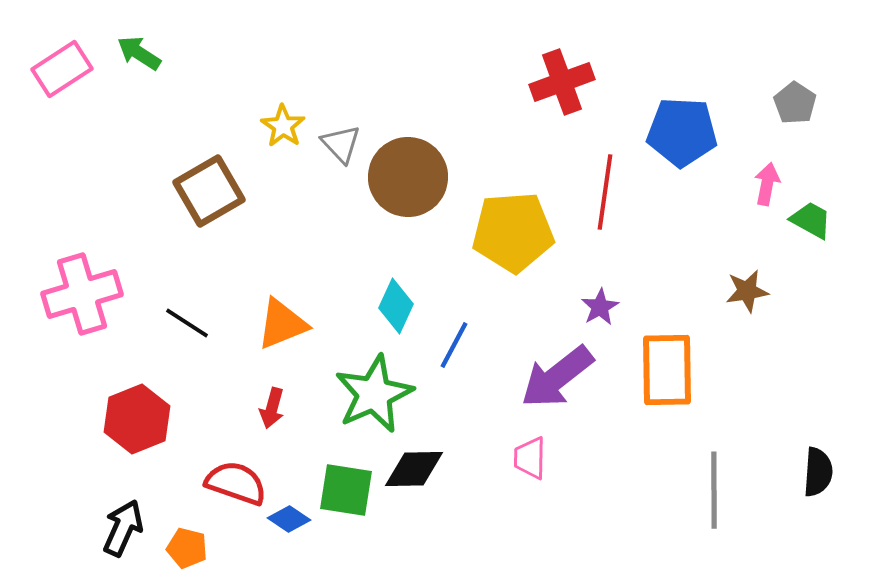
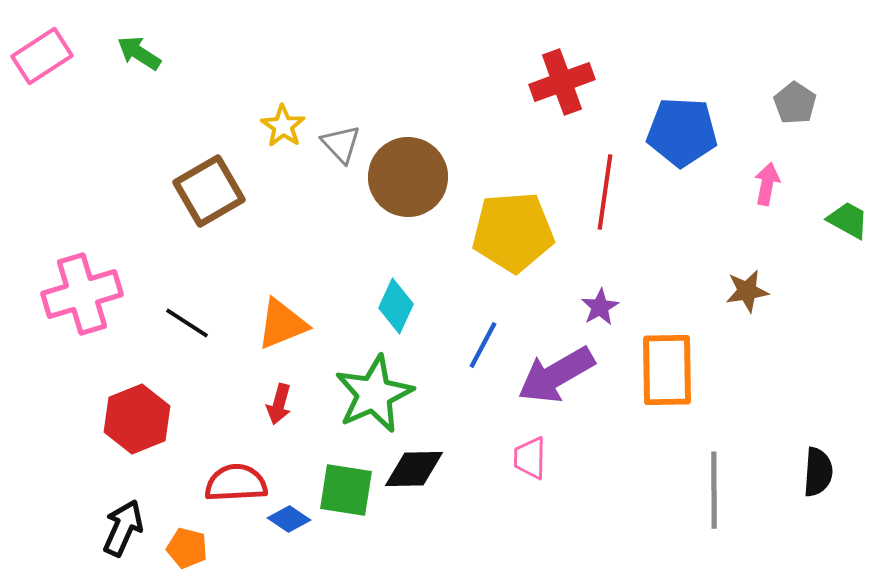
pink rectangle: moved 20 px left, 13 px up
green trapezoid: moved 37 px right
blue line: moved 29 px right
purple arrow: moved 1 px left, 2 px up; rotated 8 degrees clockwise
red arrow: moved 7 px right, 4 px up
red semicircle: rotated 22 degrees counterclockwise
